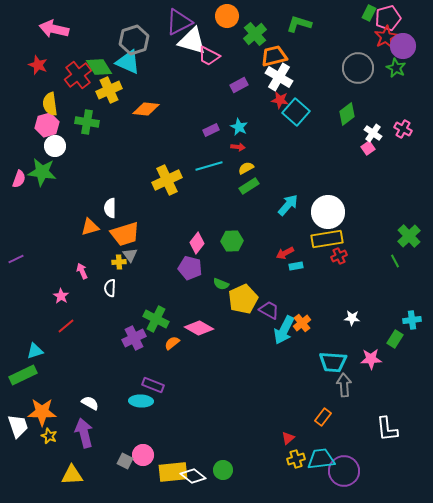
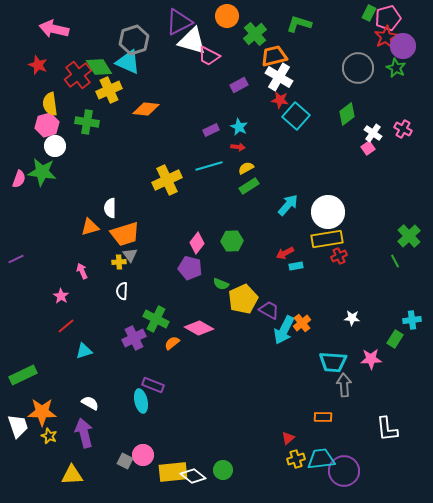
cyan square at (296, 112): moved 4 px down
white semicircle at (110, 288): moved 12 px right, 3 px down
cyan triangle at (35, 351): moved 49 px right
cyan ellipse at (141, 401): rotated 75 degrees clockwise
orange rectangle at (323, 417): rotated 54 degrees clockwise
